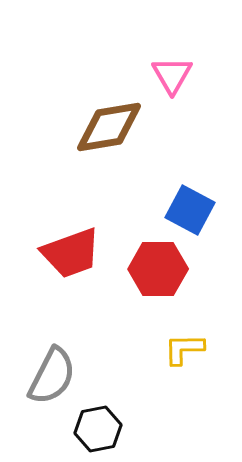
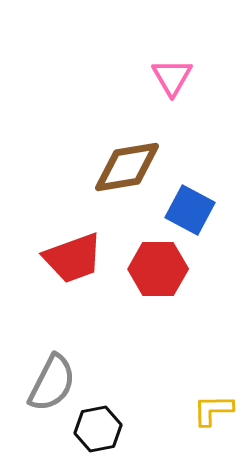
pink triangle: moved 2 px down
brown diamond: moved 18 px right, 40 px down
red trapezoid: moved 2 px right, 5 px down
yellow L-shape: moved 29 px right, 61 px down
gray semicircle: moved 7 px down
